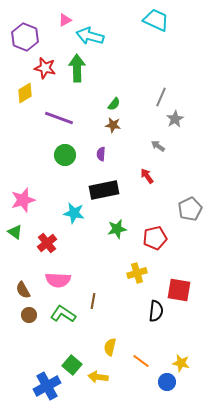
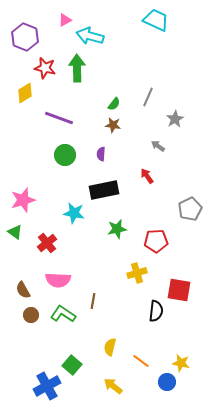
gray line: moved 13 px left
red pentagon: moved 1 px right, 3 px down; rotated 10 degrees clockwise
brown circle: moved 2 px right
yellow arrow: moved 15 px right, 9 px down; rotated 30 degrees clockwise
